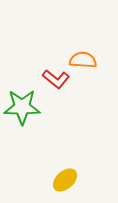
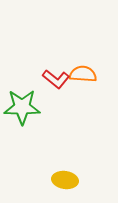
orange semicircle: moved 14 px down
yellow ellipse: rotated 50 degrees clockwise
